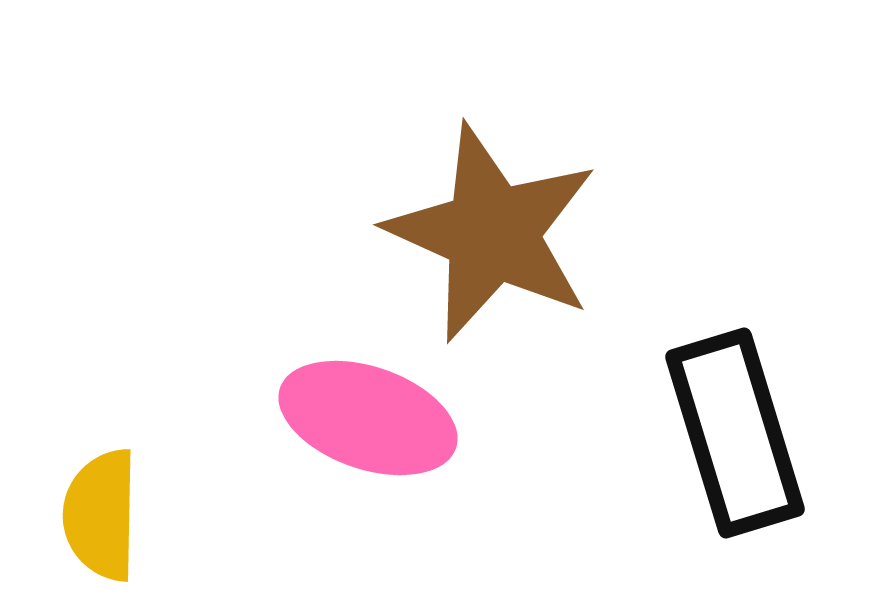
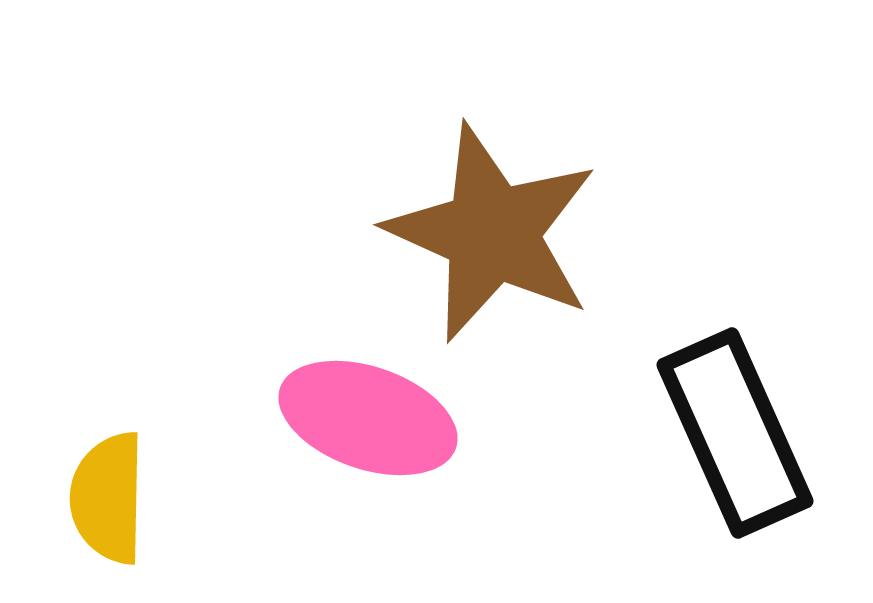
black rectangle: rotated 7 degrees counterclockwise
yellow semicircle: moved 7 px right, 17 px up
